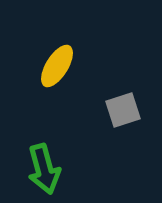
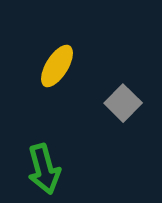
gray square: moved 7 px up; rotated 27 degrees counterclockwise
